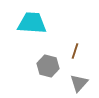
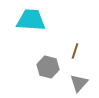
cyan trapezoid: moved 1 px left, 3 px up
gray hexagon: moved 1 px down
